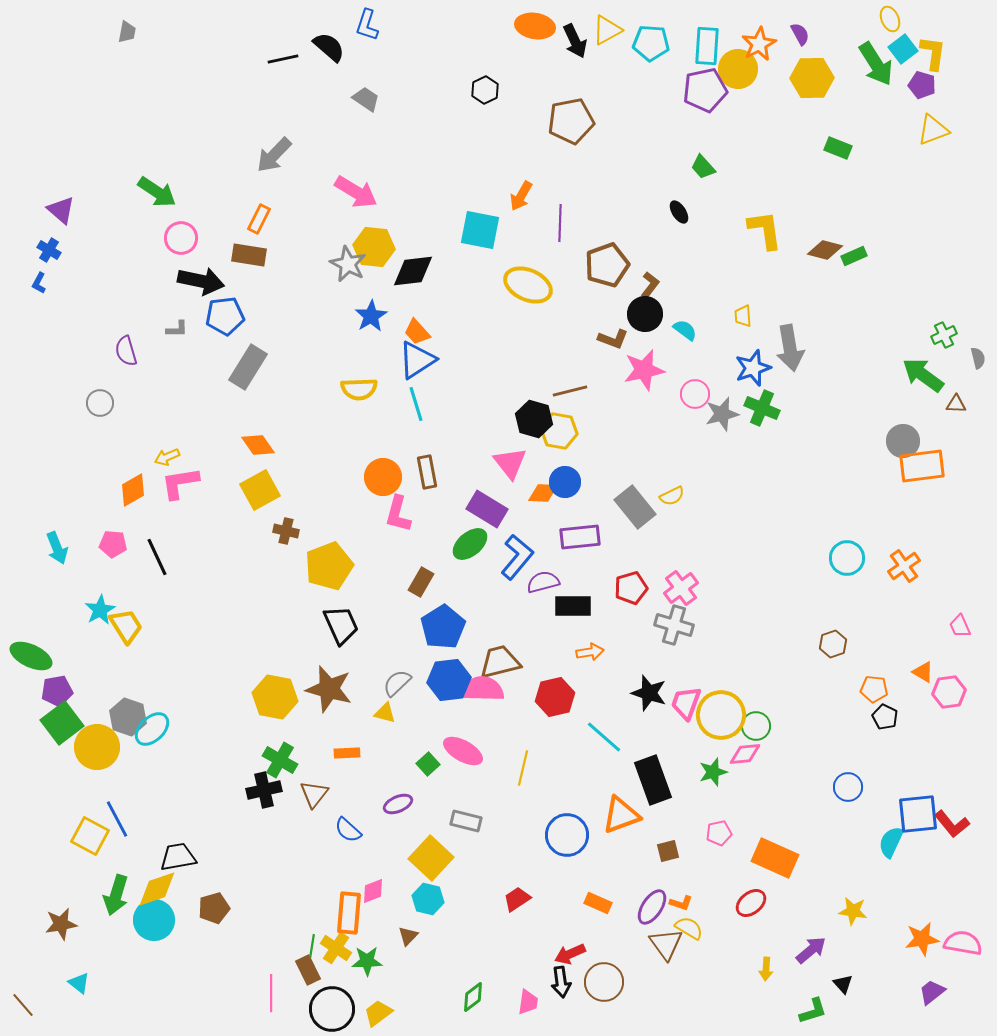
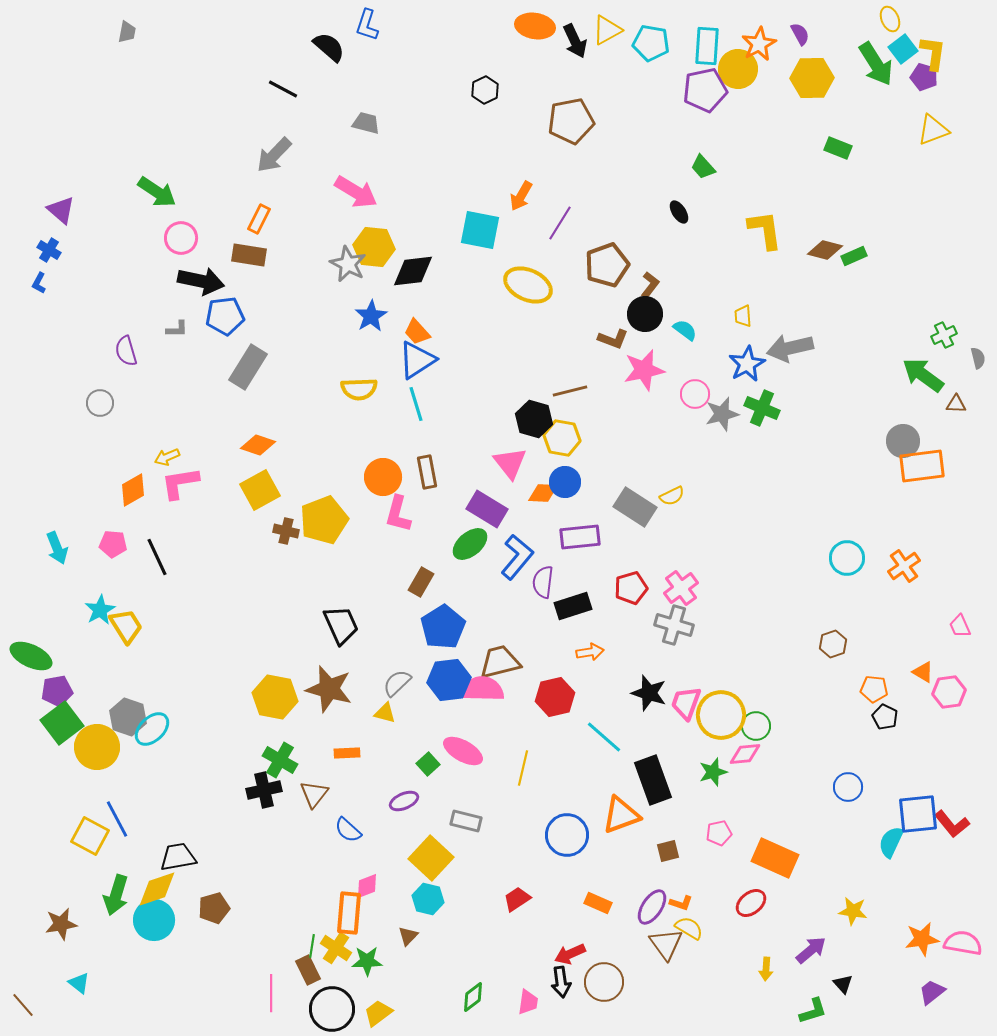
cyan pentagon at (651, 43): rotated 6 degrees clockwise
black line at (283, 59): moved 30 px down; rotated 40 degrees clockwise
purple pentagon at (922, 85): moved 2 px right, 8 px up
gray trapezoid at (366, 99): moved 24 px down; rotated 20 degrees counterclockwise
purple line at (560, 223): rotated 30 degrees clockwise
gray arrow at (790, 348): rotated 87 degrees clockwise
blue star at (753, 368): moved 6 px left, 4 px up; rotated 9 degrees counterclockwise
yellow hexagon at (559, 431): moved 3 px right, 7 px down
orange diamond at (258, 445): rotated 36 degrees counterclockwise
gray rectangle at (635, 507): rotated 18 degrees counterclockwise
yellow pentagon at (329, 566): moved 5 px left, 46 px up
purple semicircle at (543, 582): rotated 68 degrees counterclockwise
black rectangle at (573, 606): rotated 18 degrees counterclockwise
purple ellipse at (398, 804): moved 6 px right, 3 px up
pink diamond at (373, 891): moved 6 px left, 5 px up
